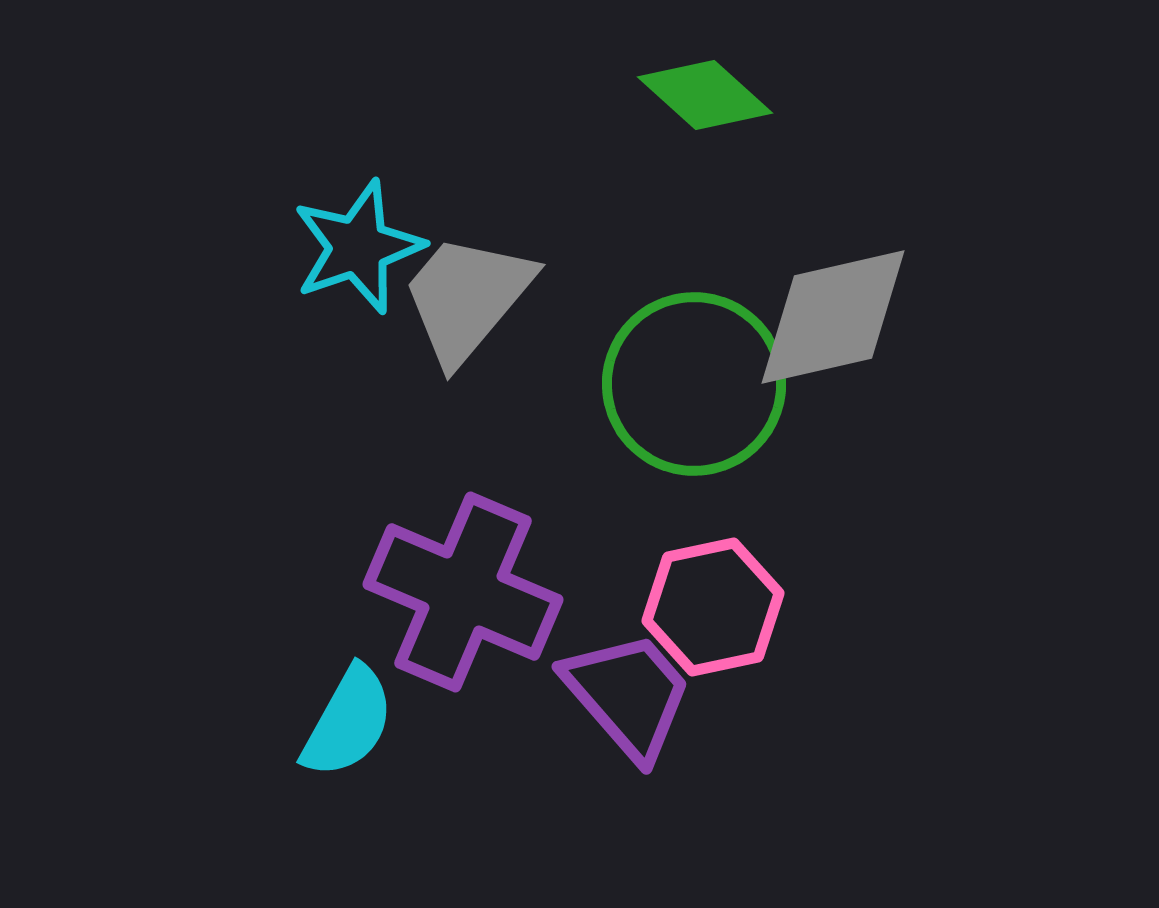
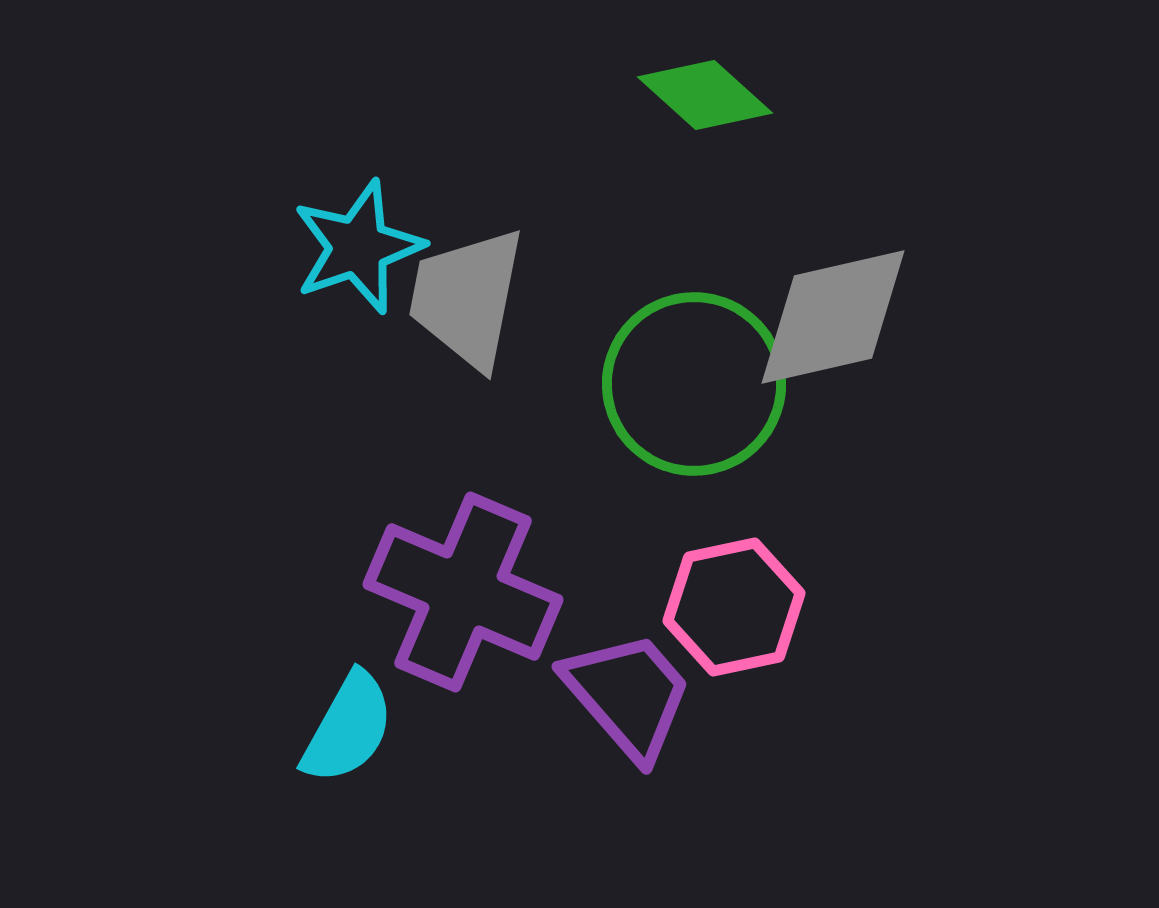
gray trapezoid: rotated 29 degrees counterclockwise
pink hexagon: moved 21 px right
cyan semicircle: moved 6 px down
